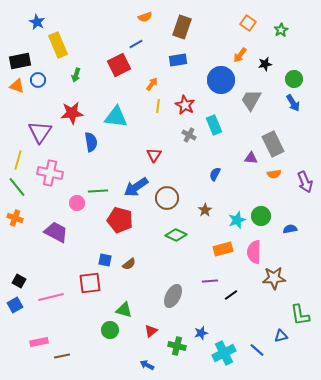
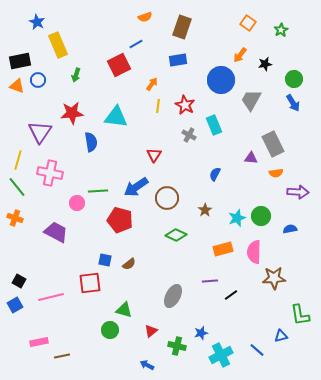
orange semicircle at (274, 174): moved 2 px right, 1 px up
purple arrow at (305, 182): moved 7 px left, 10 px down; rotated 65 degrees counterclockwise
cyan star at (237, 220): moved 2 px up
cyan cross at (224, 353): moved 3 px left, 2 px down
